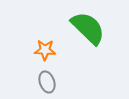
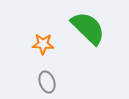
orange star: moved 2 px left, 6 px up
